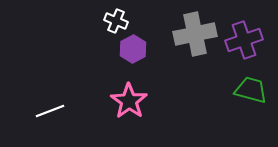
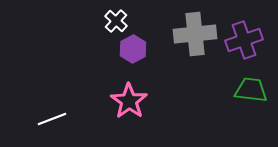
white cross: rotated 20 degrees clockwise
gray cross: rotated 6 degrees clockwise
green trapezoid: rotated 8 degrees counterclockwise
white line: moved 2 px right, 8 px down
